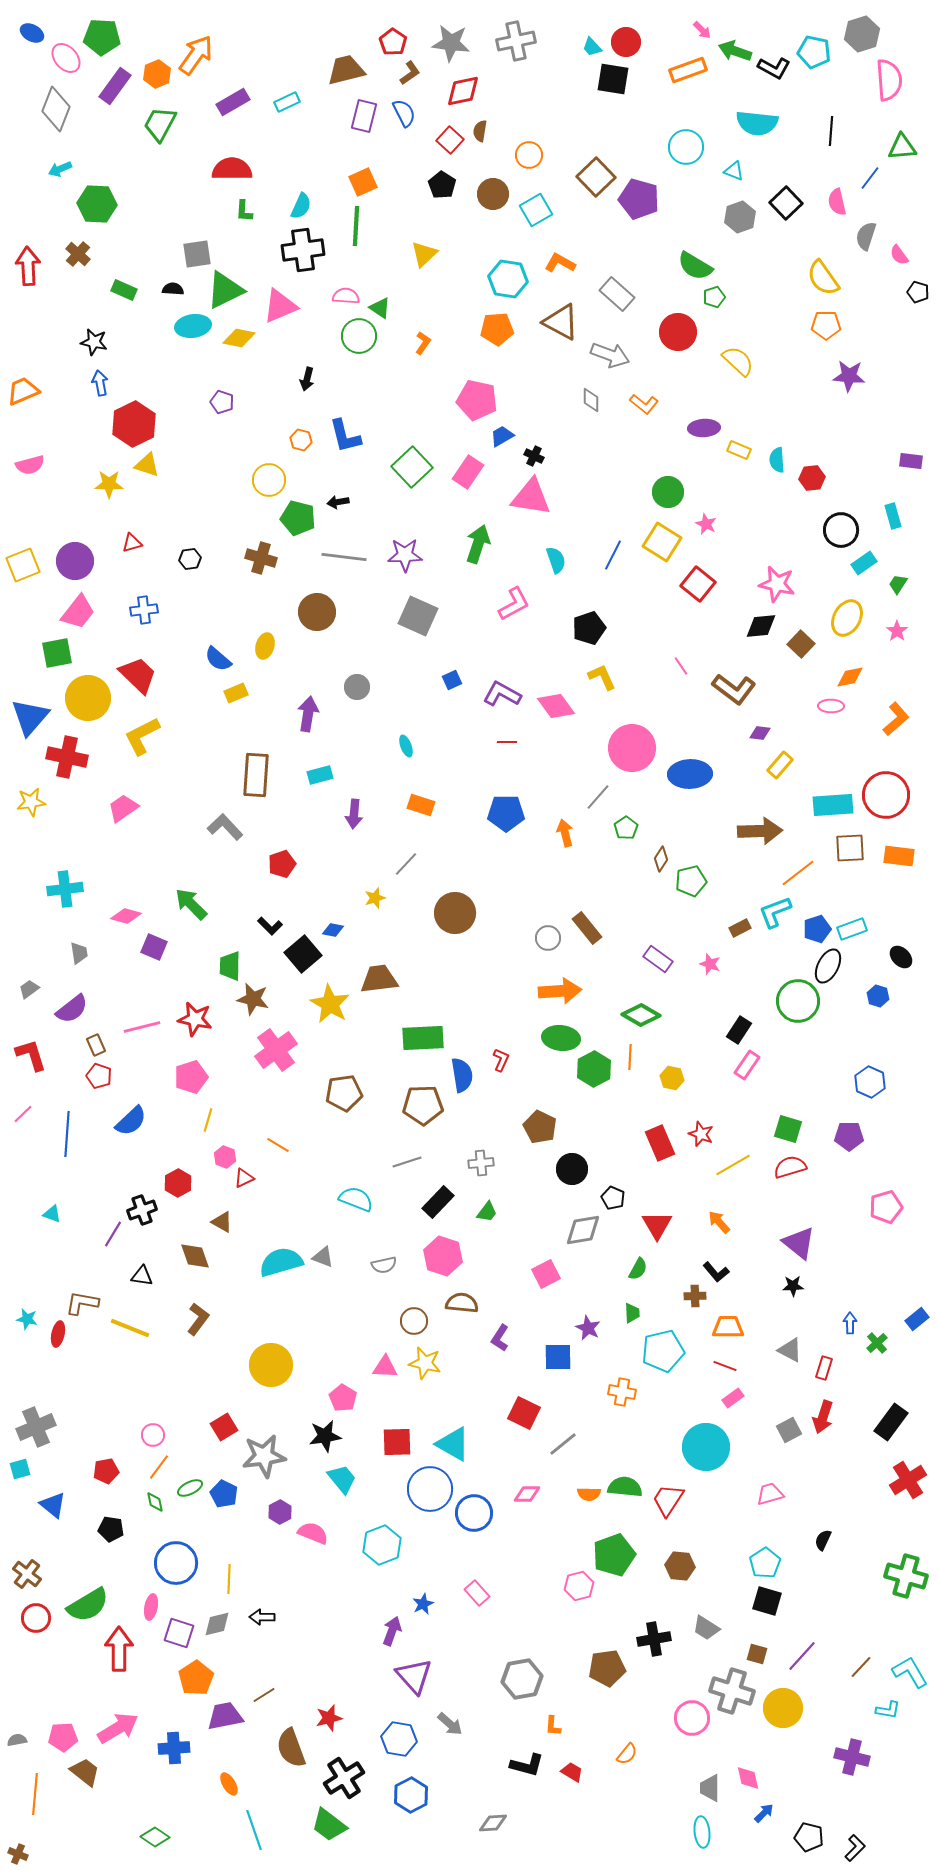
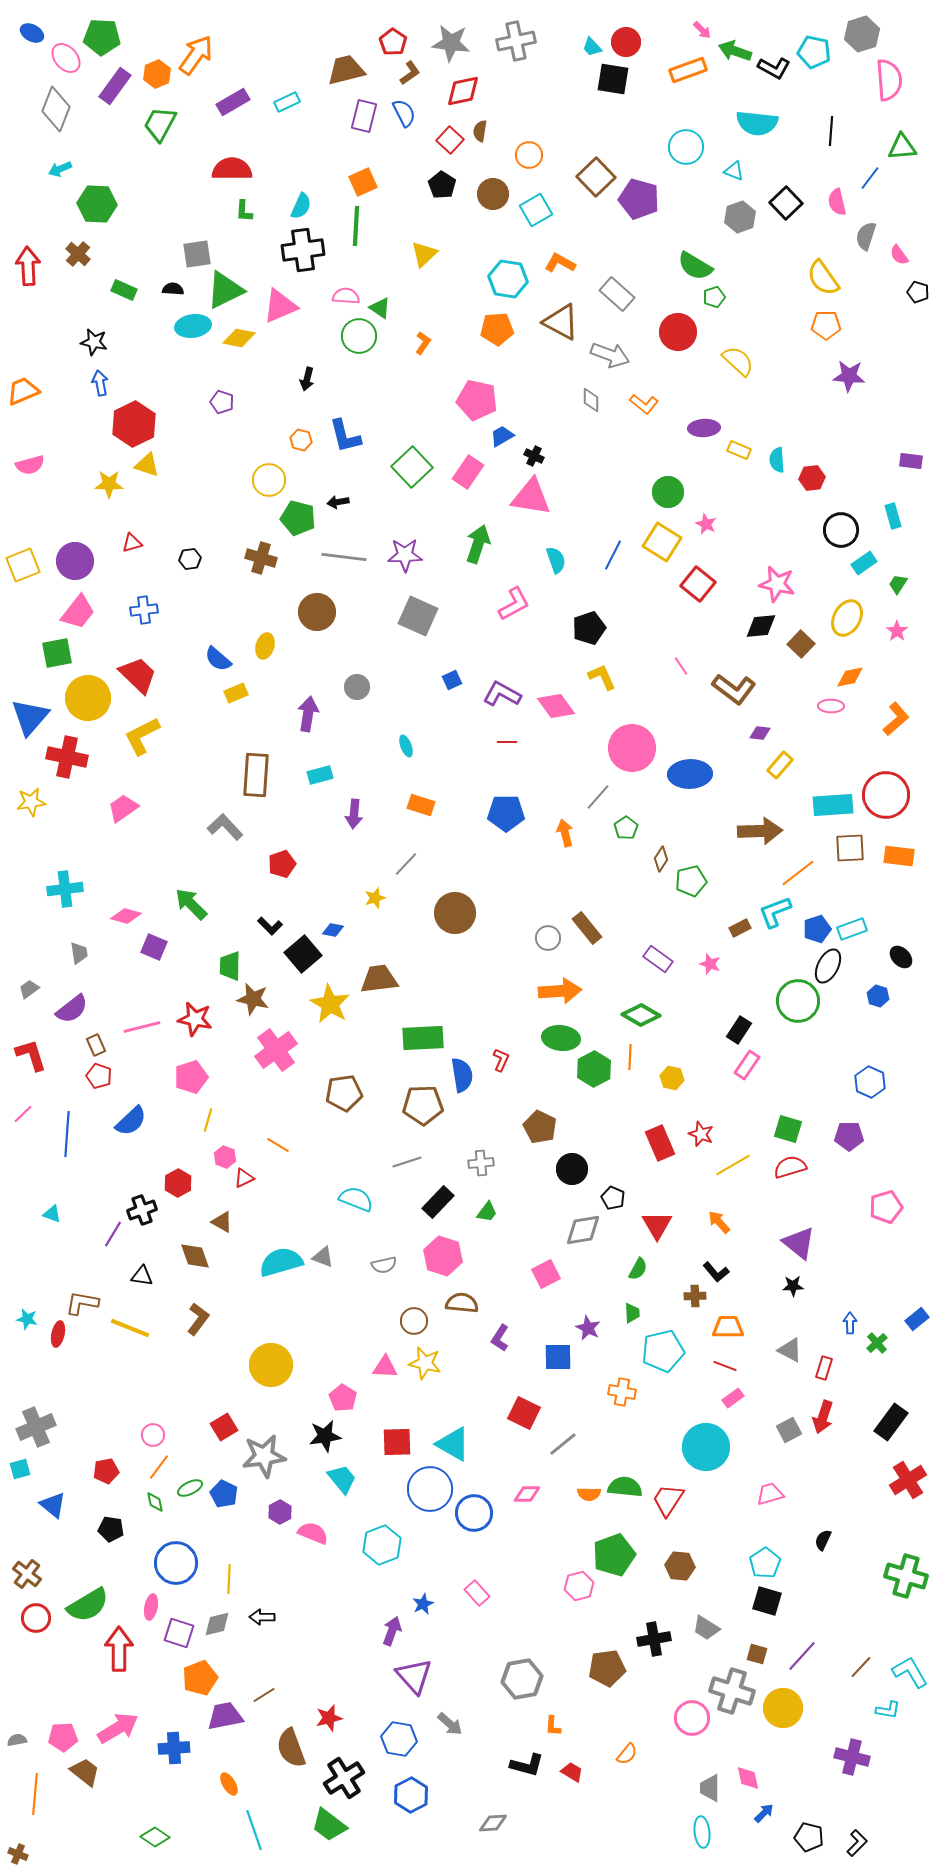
orange pentagon at (196, 1678): moved 4 px right; rotated 12 degrees clockwise
black L-shape at (855, 1848): moved 2 px right, 5 px up
